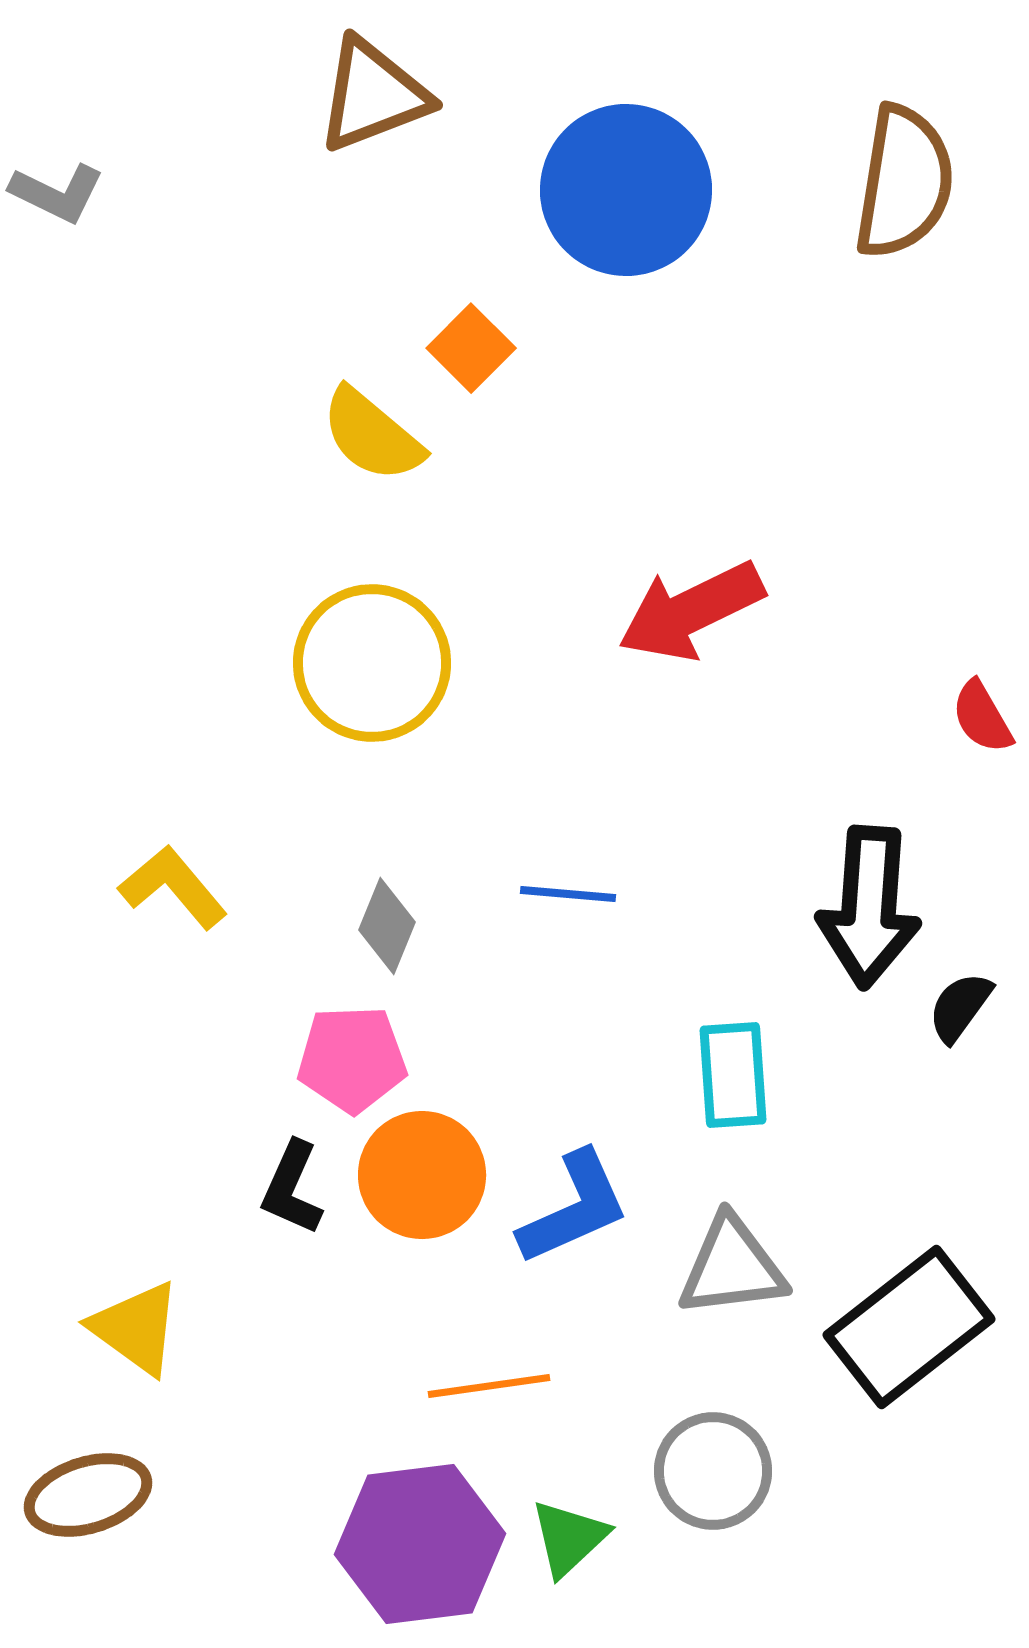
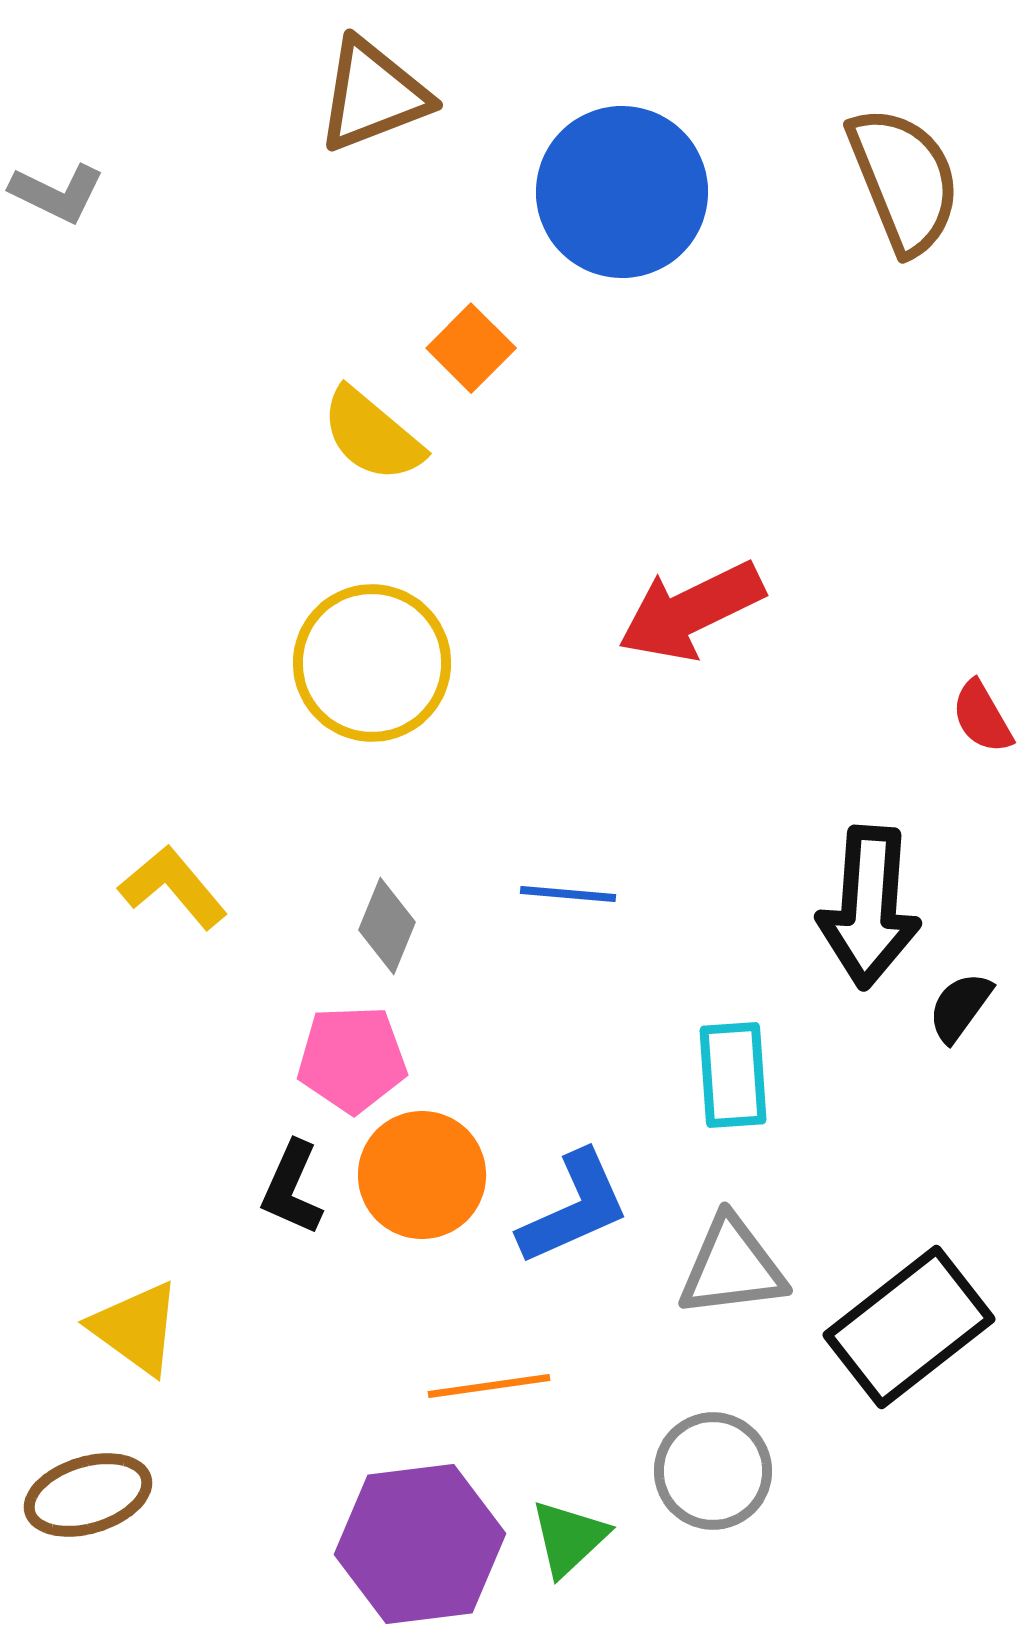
brown semicircle: moved 2 px up; rotated 31 degrees counterclockwise
blue circle: moved 4 px left, 2 px down
